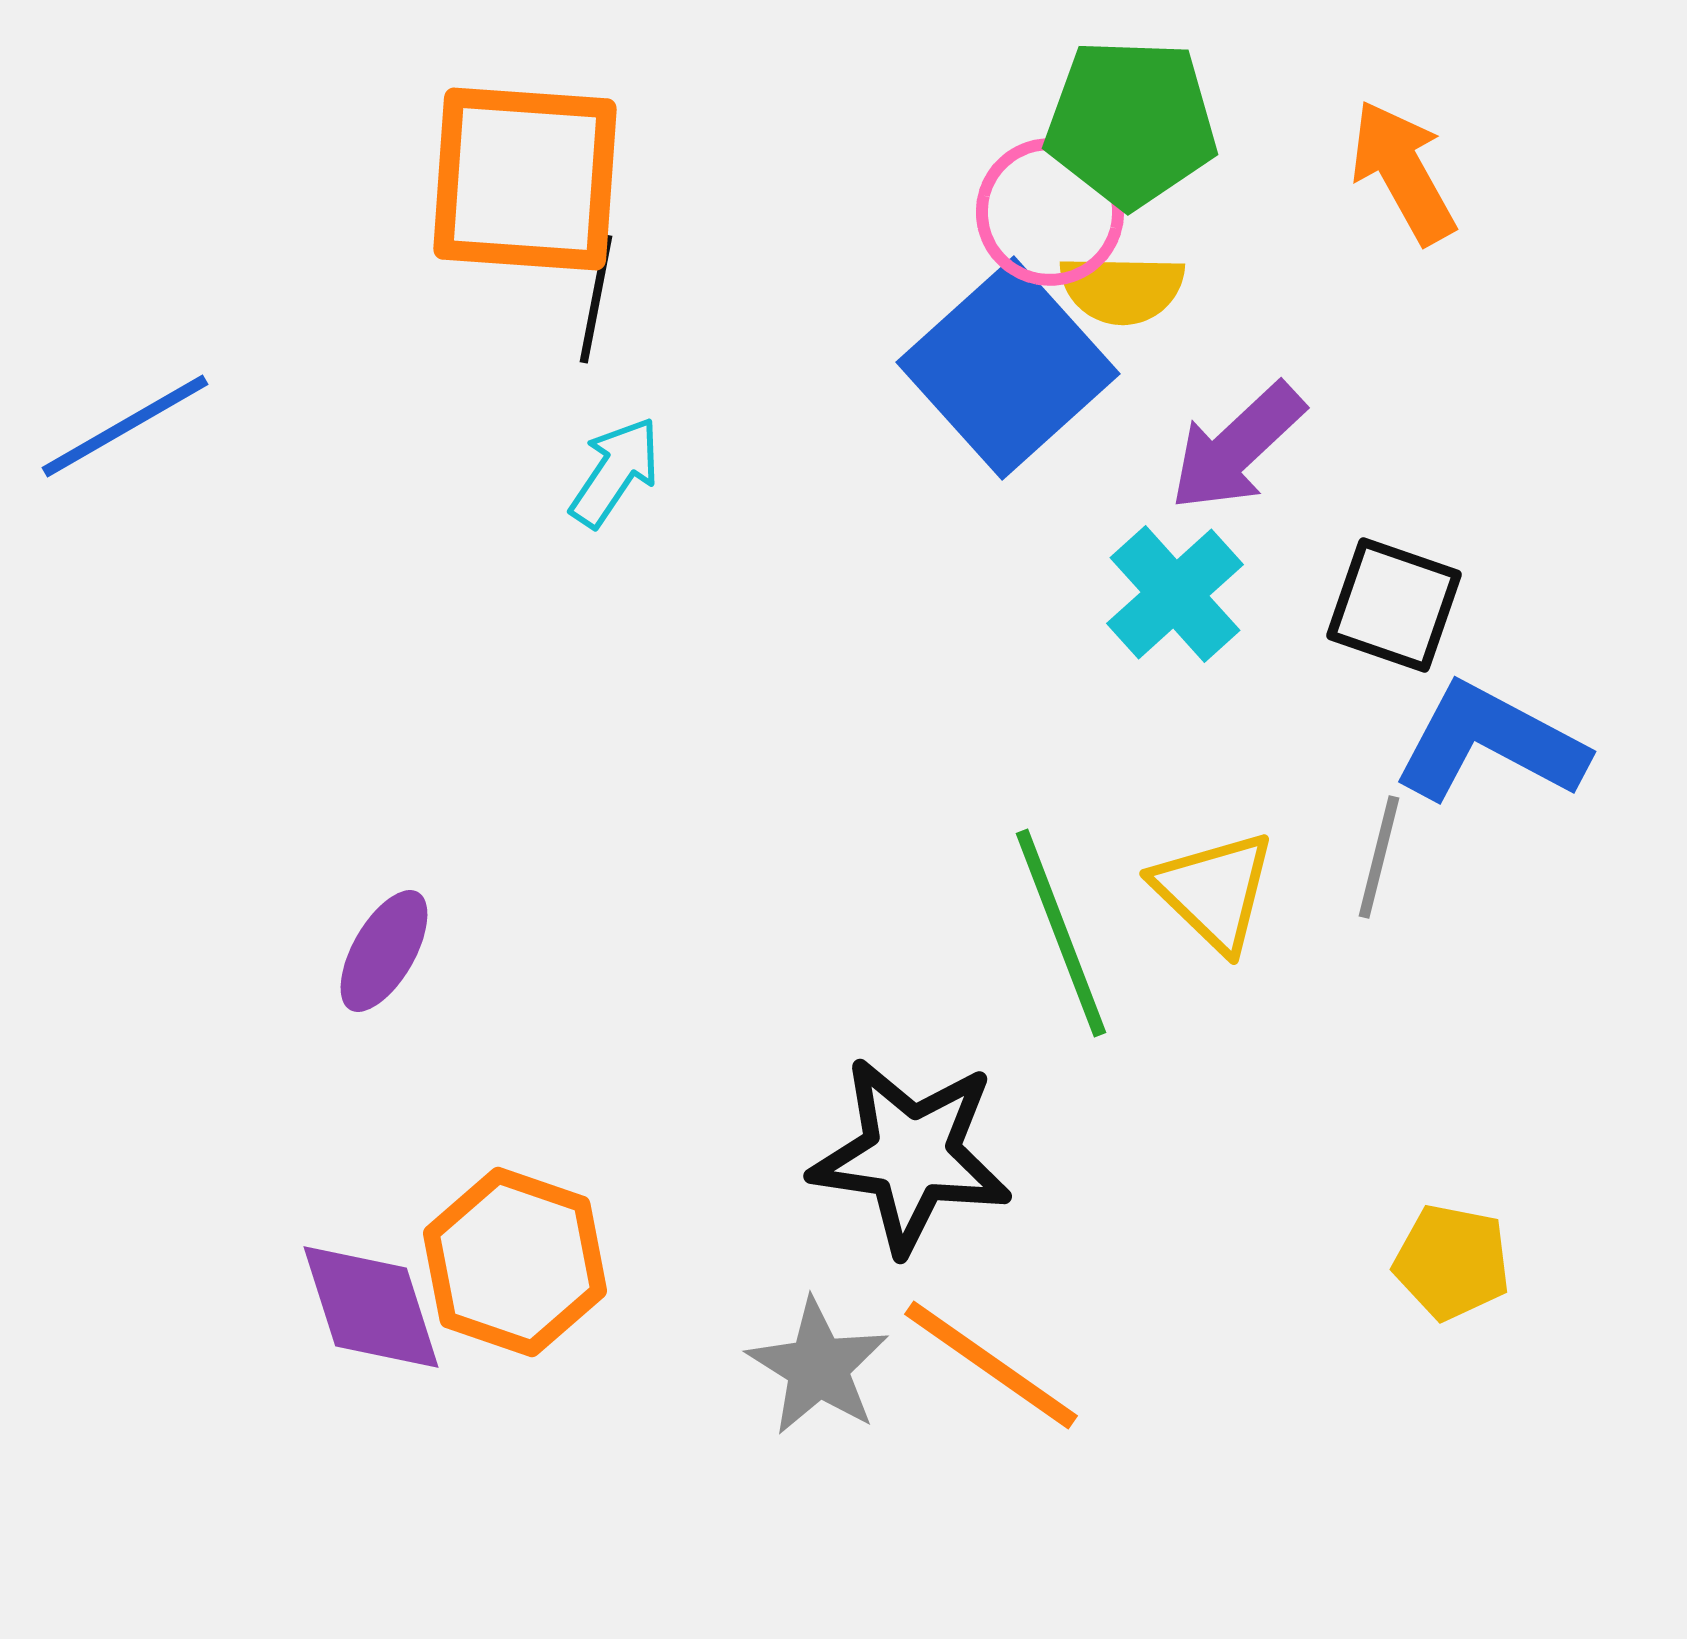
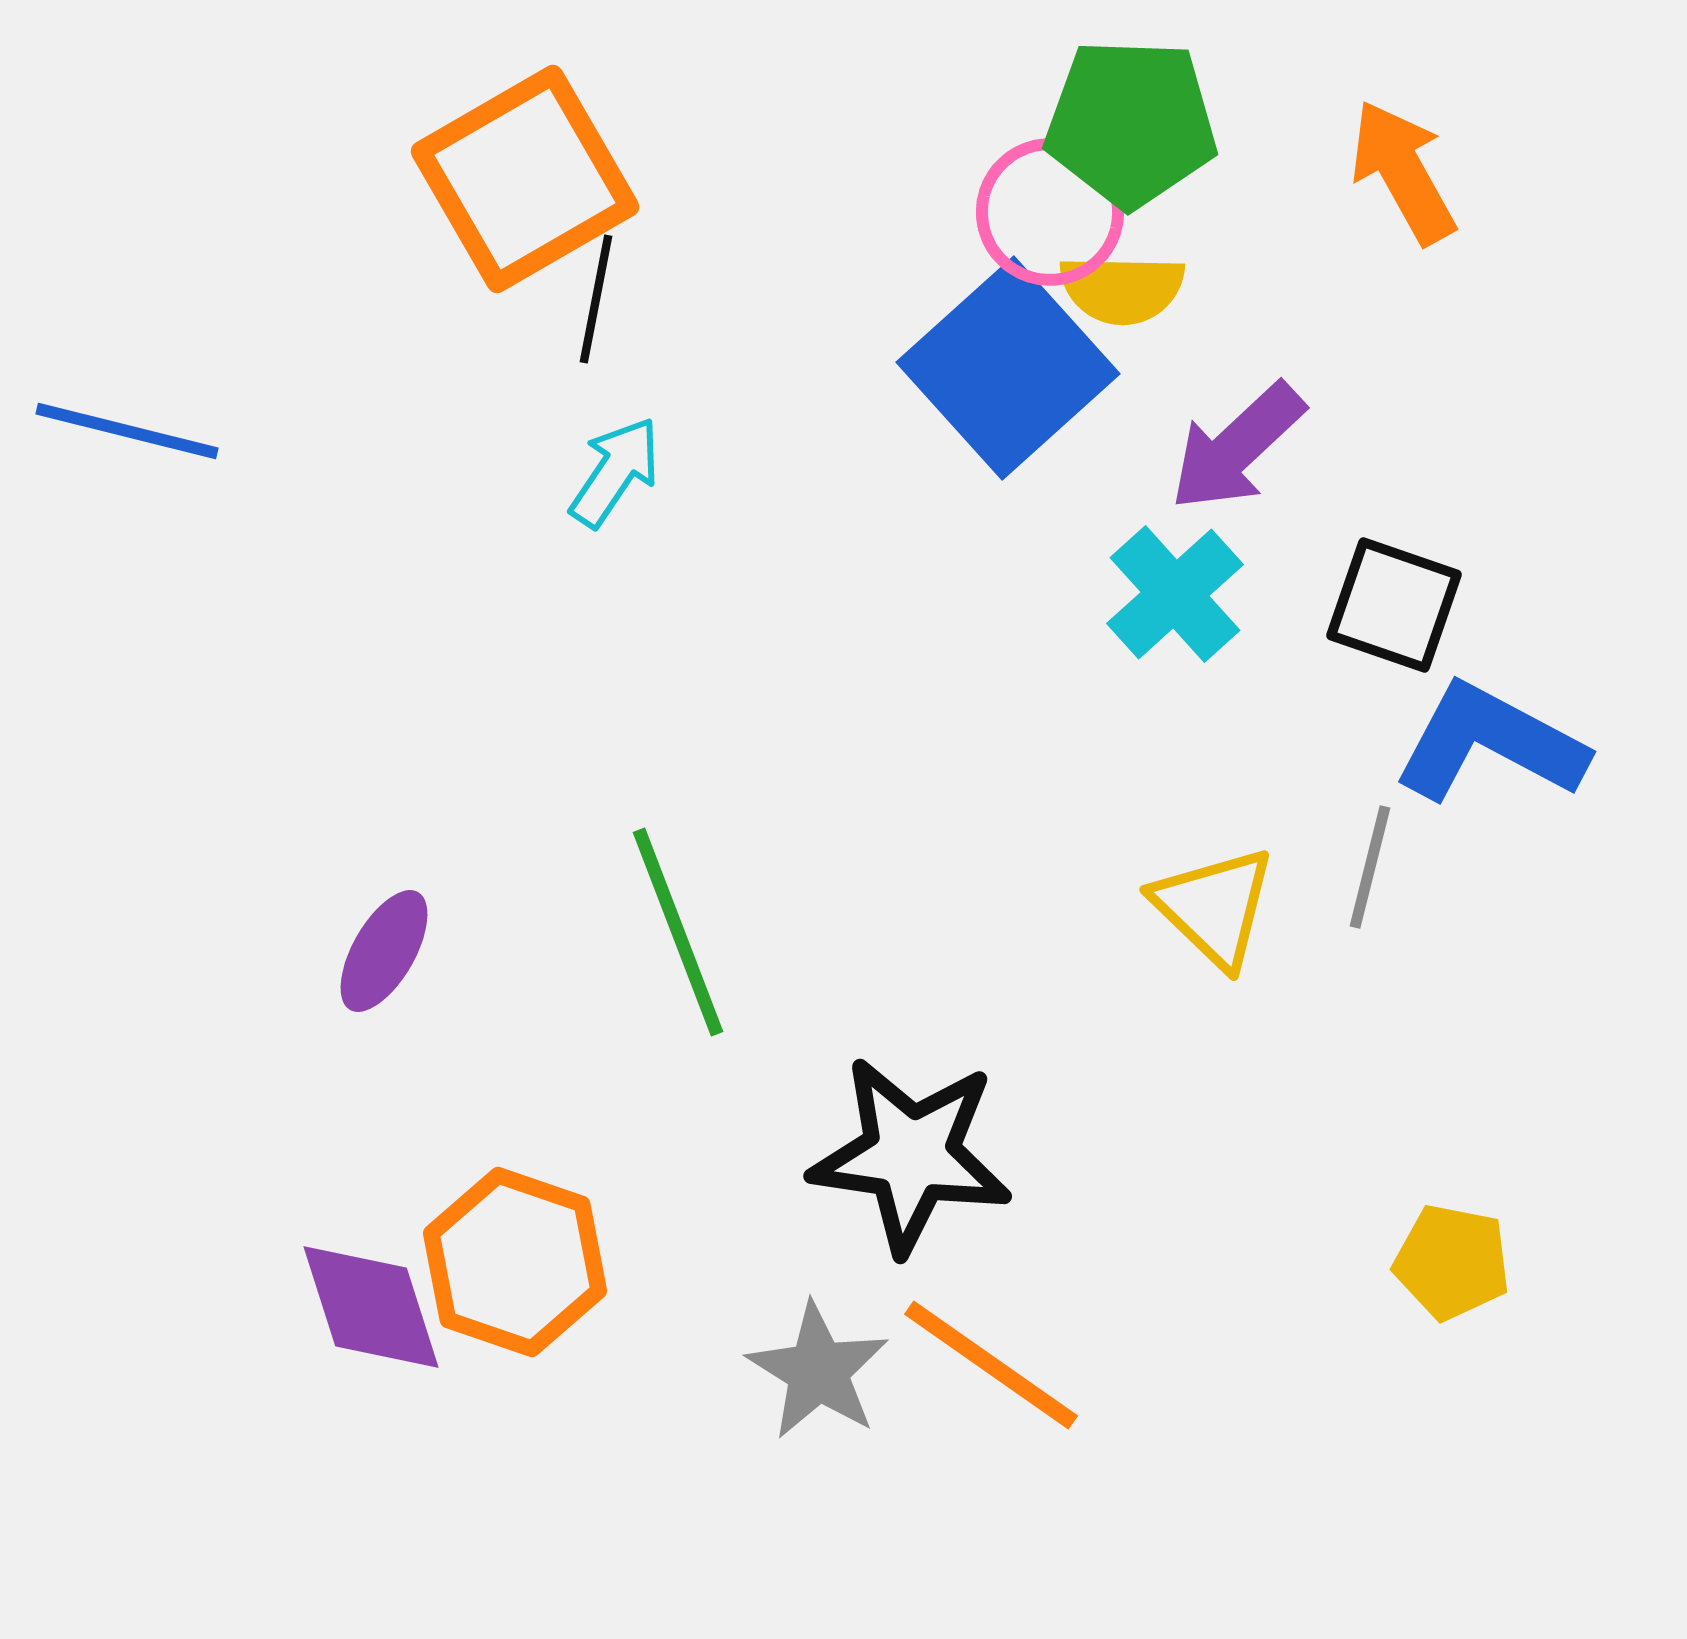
orange square: rotated 34 degrees counterclockwise
blue line: moved 2 px right, 5 px down; rotated 44 degrees clockwise
gray line: moved 9 px left, 10 px down
yellow triangle: moved 16 px down
green line: moved 383 px left, 1 px up
gray star: moved 4 px down
